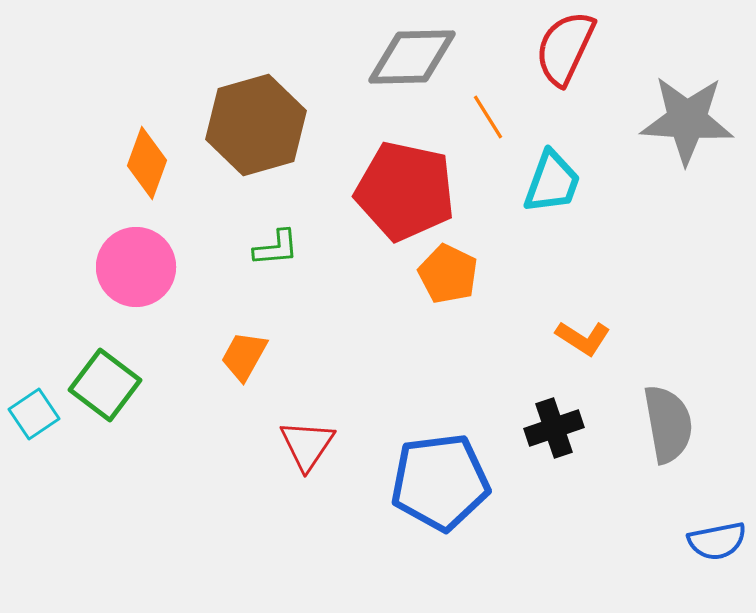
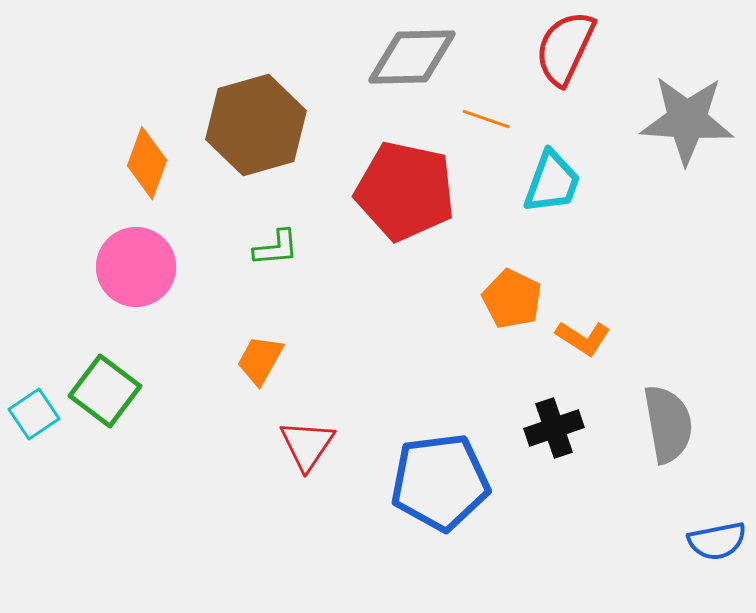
orange line: moved 2 px left, 2 px down; rotated 39 degrees counterclockwise
orange pentagon: moved 64 px right, 25 px down
orange trapezoid: moved 16 px right, 4 px down
green square: moved 6 px down
